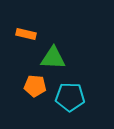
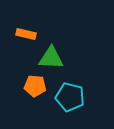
green triangle: moved 2 px left
cyan pentagon: rotated 12 degrees clockwise
